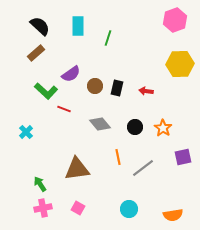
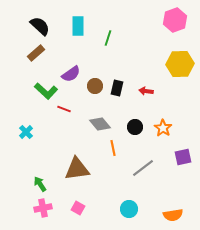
orange line: moved 5 px left, 9 px up
